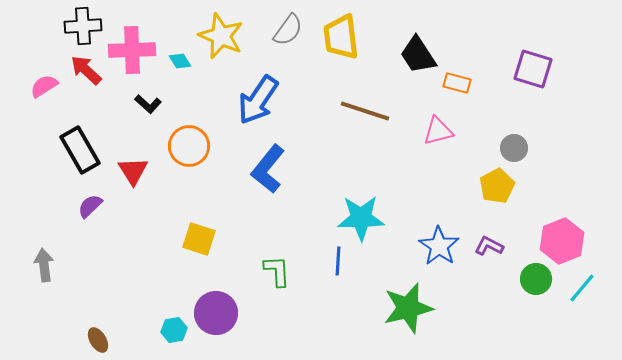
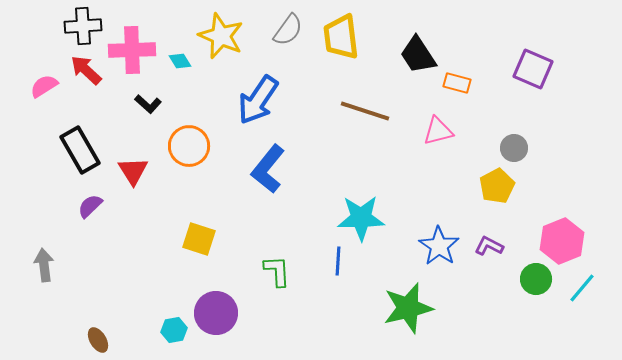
purple square: rotated 6 degrees clockwise
